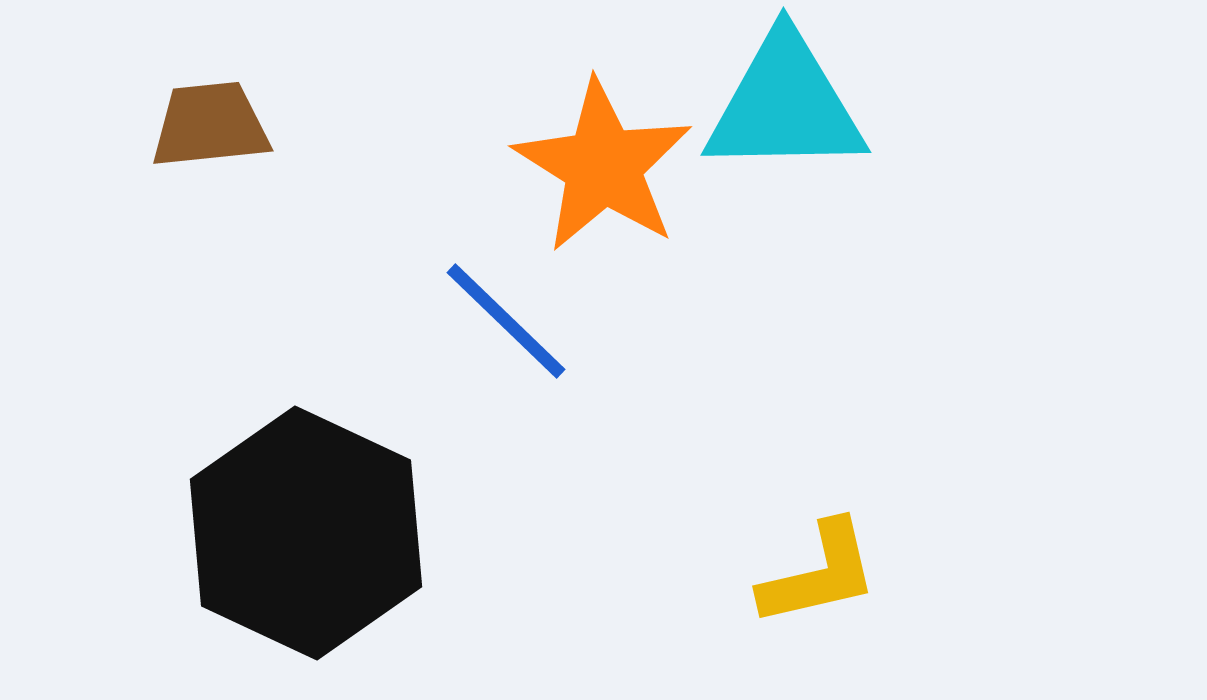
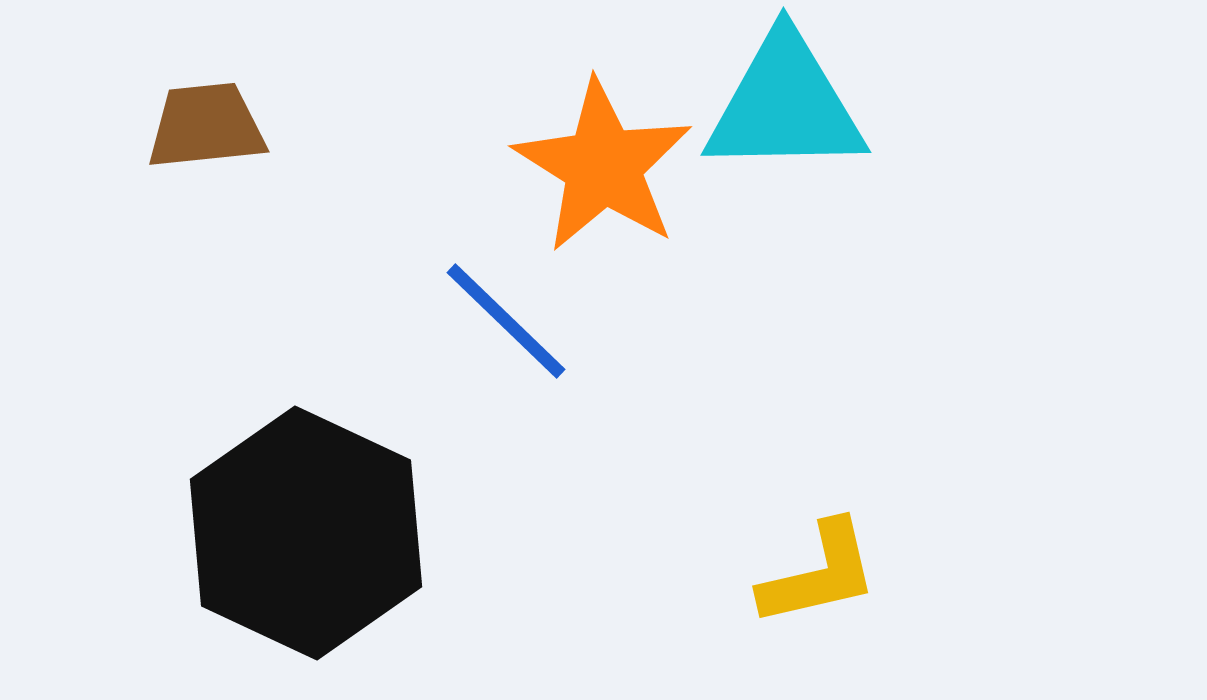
brown trapezoid: moved 4 px left, 1 px down
